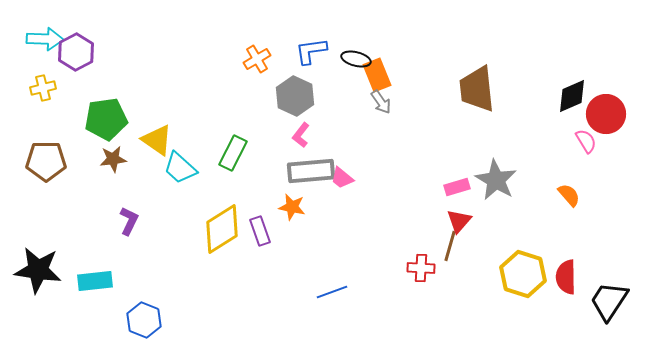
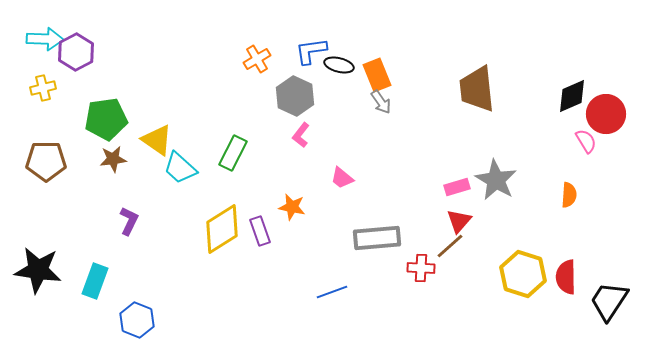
black ellipse: moved 17 px left, 6 px down
gray rectangle: moved 66 px right, 67 px down
orange semicircle: rotated 45 degrees clockwise
brown line: rotated 32 degrees clockwise
cyan rectangle: rotated 64 degrees counterclockwise
blue hexagon: moved 7 px left
